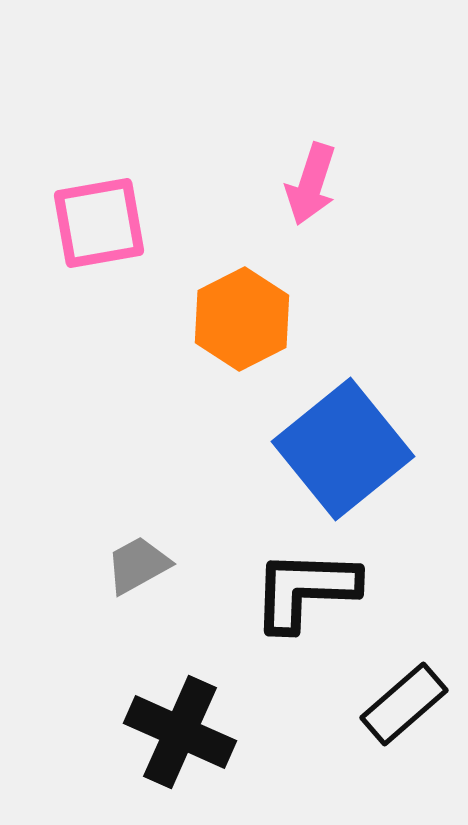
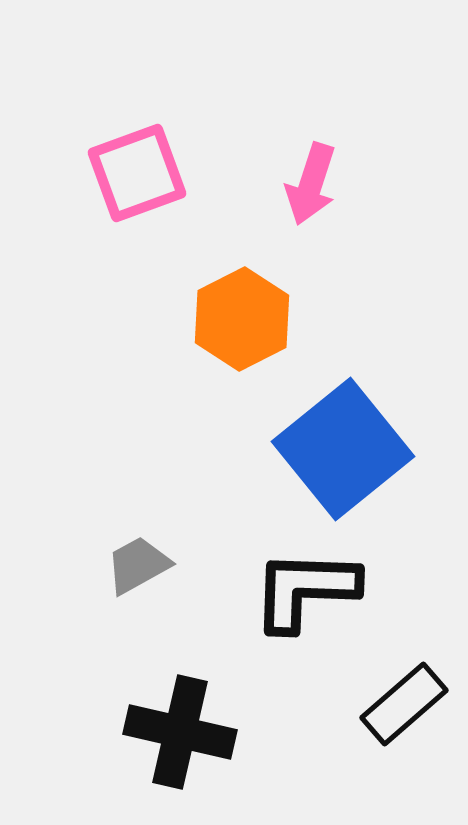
pink square: moved 38 px right, 50 px up; rotated 10 degrees counterclockwise
black cross: rotated 11 degrees counterclockwise
